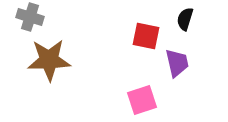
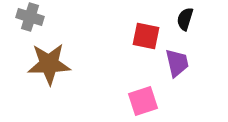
brown star: moved 4 px down
pink square: moved 1 px right, 1 px down
